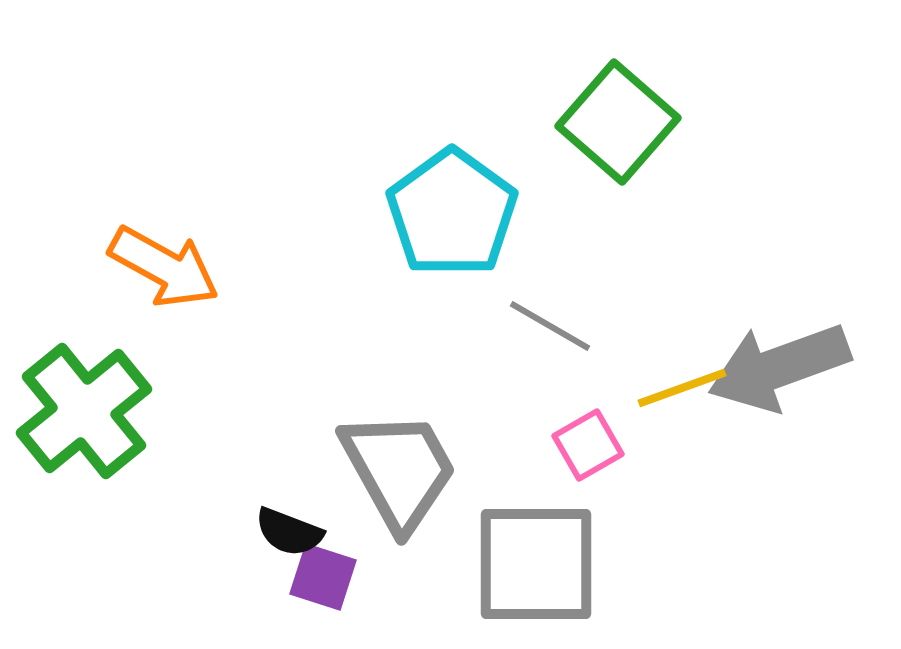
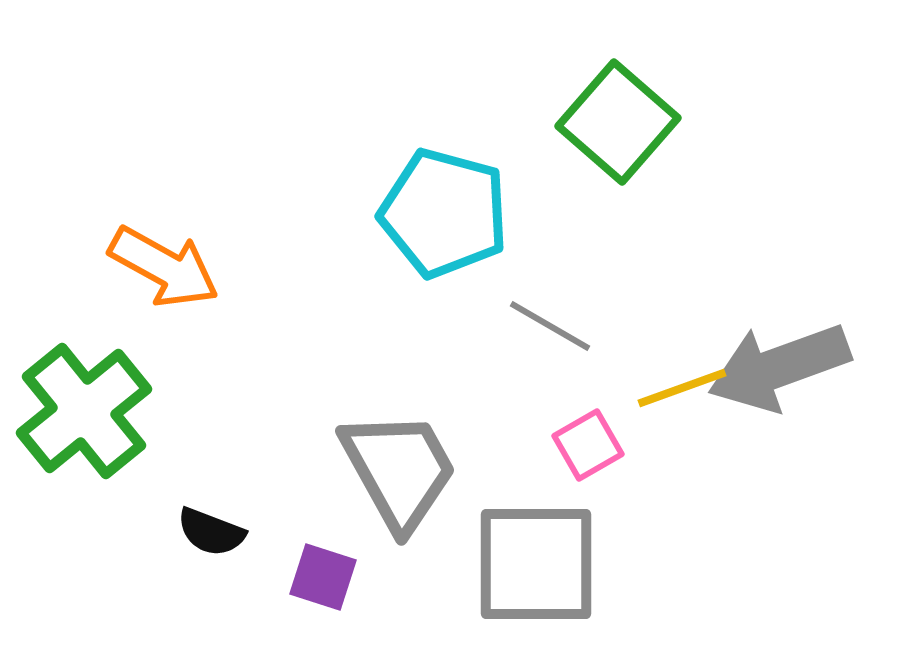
cyan pentagon: moved 8 px left; rotated 21 degrees counterclockwise
black semicircle: moved 78 px left
